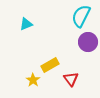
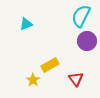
purple circle: moved 1 px left, 1 px up
red triangle: moved 5 px right
